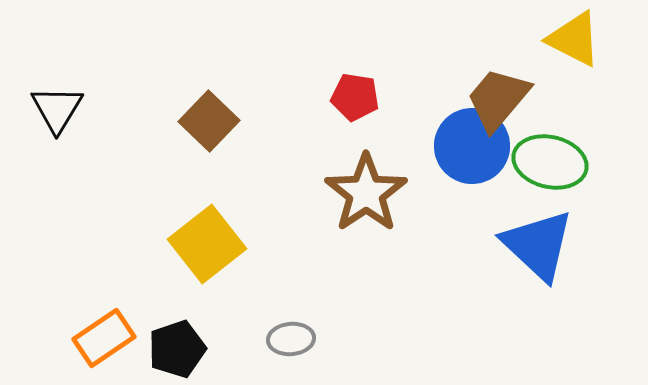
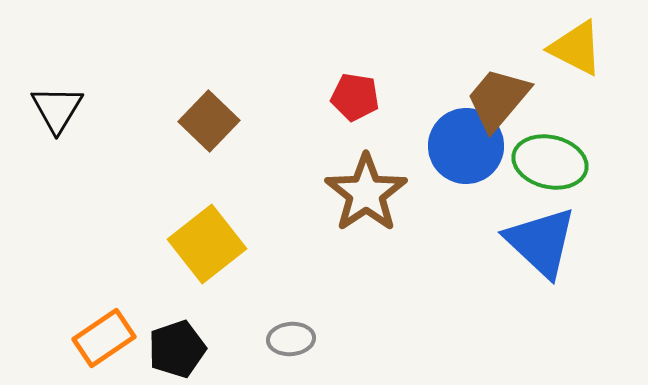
yellow triangle: moved 2 px right, 9 px down
blue circle: moved 6 px left
blue triangle: moved 3 px right, 3 px up
